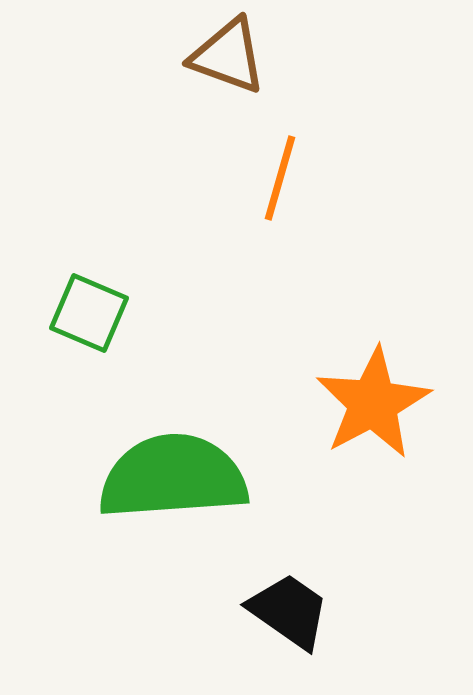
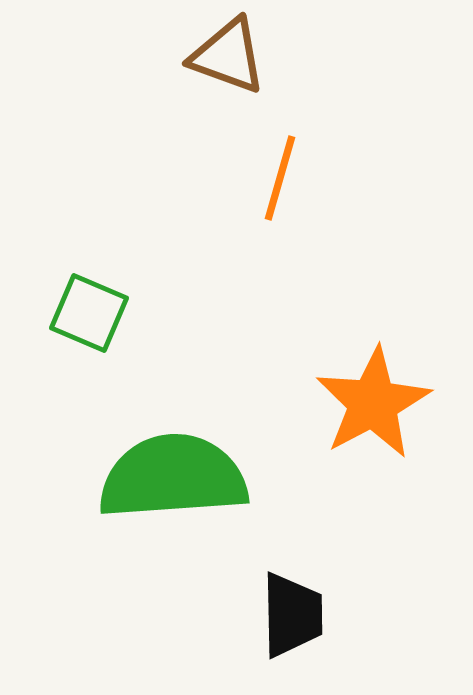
black trapezoid: moved 3 px right, 4 px down; rotated 54 degrees clockwise
